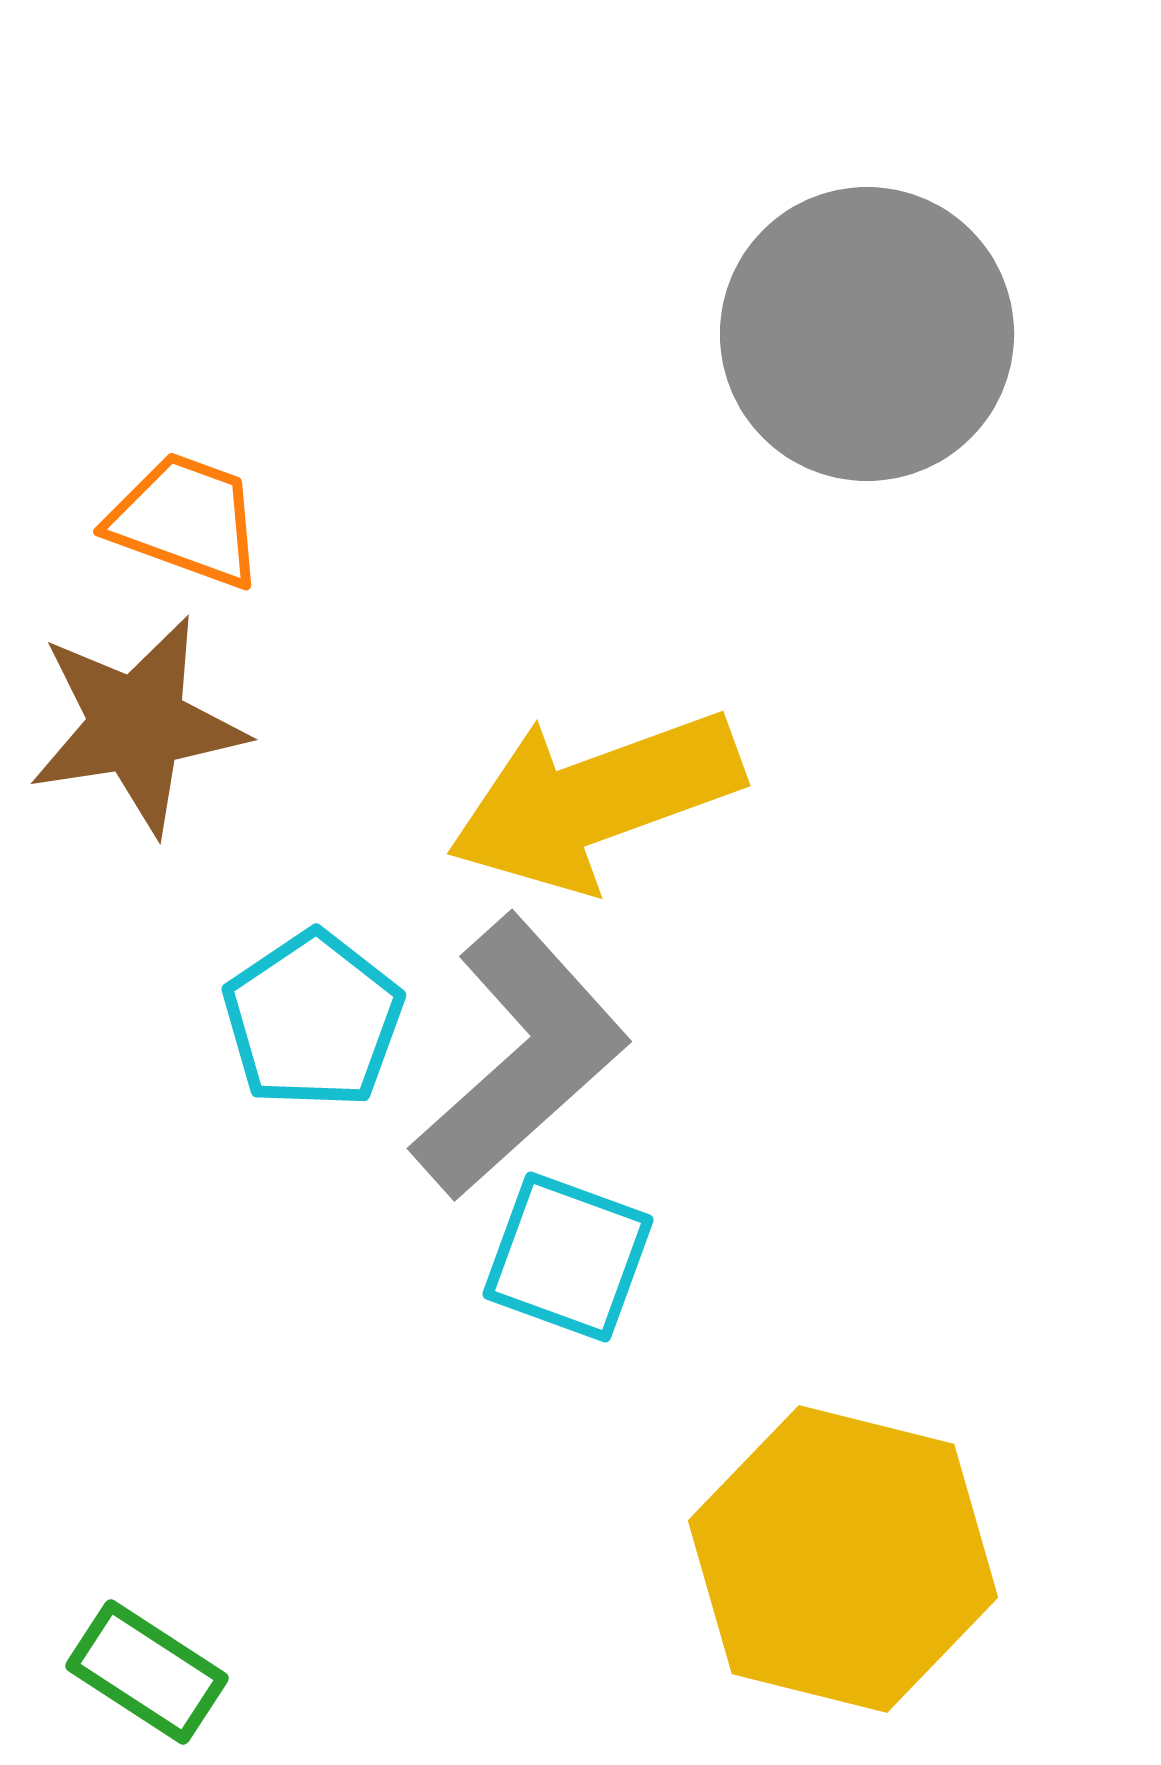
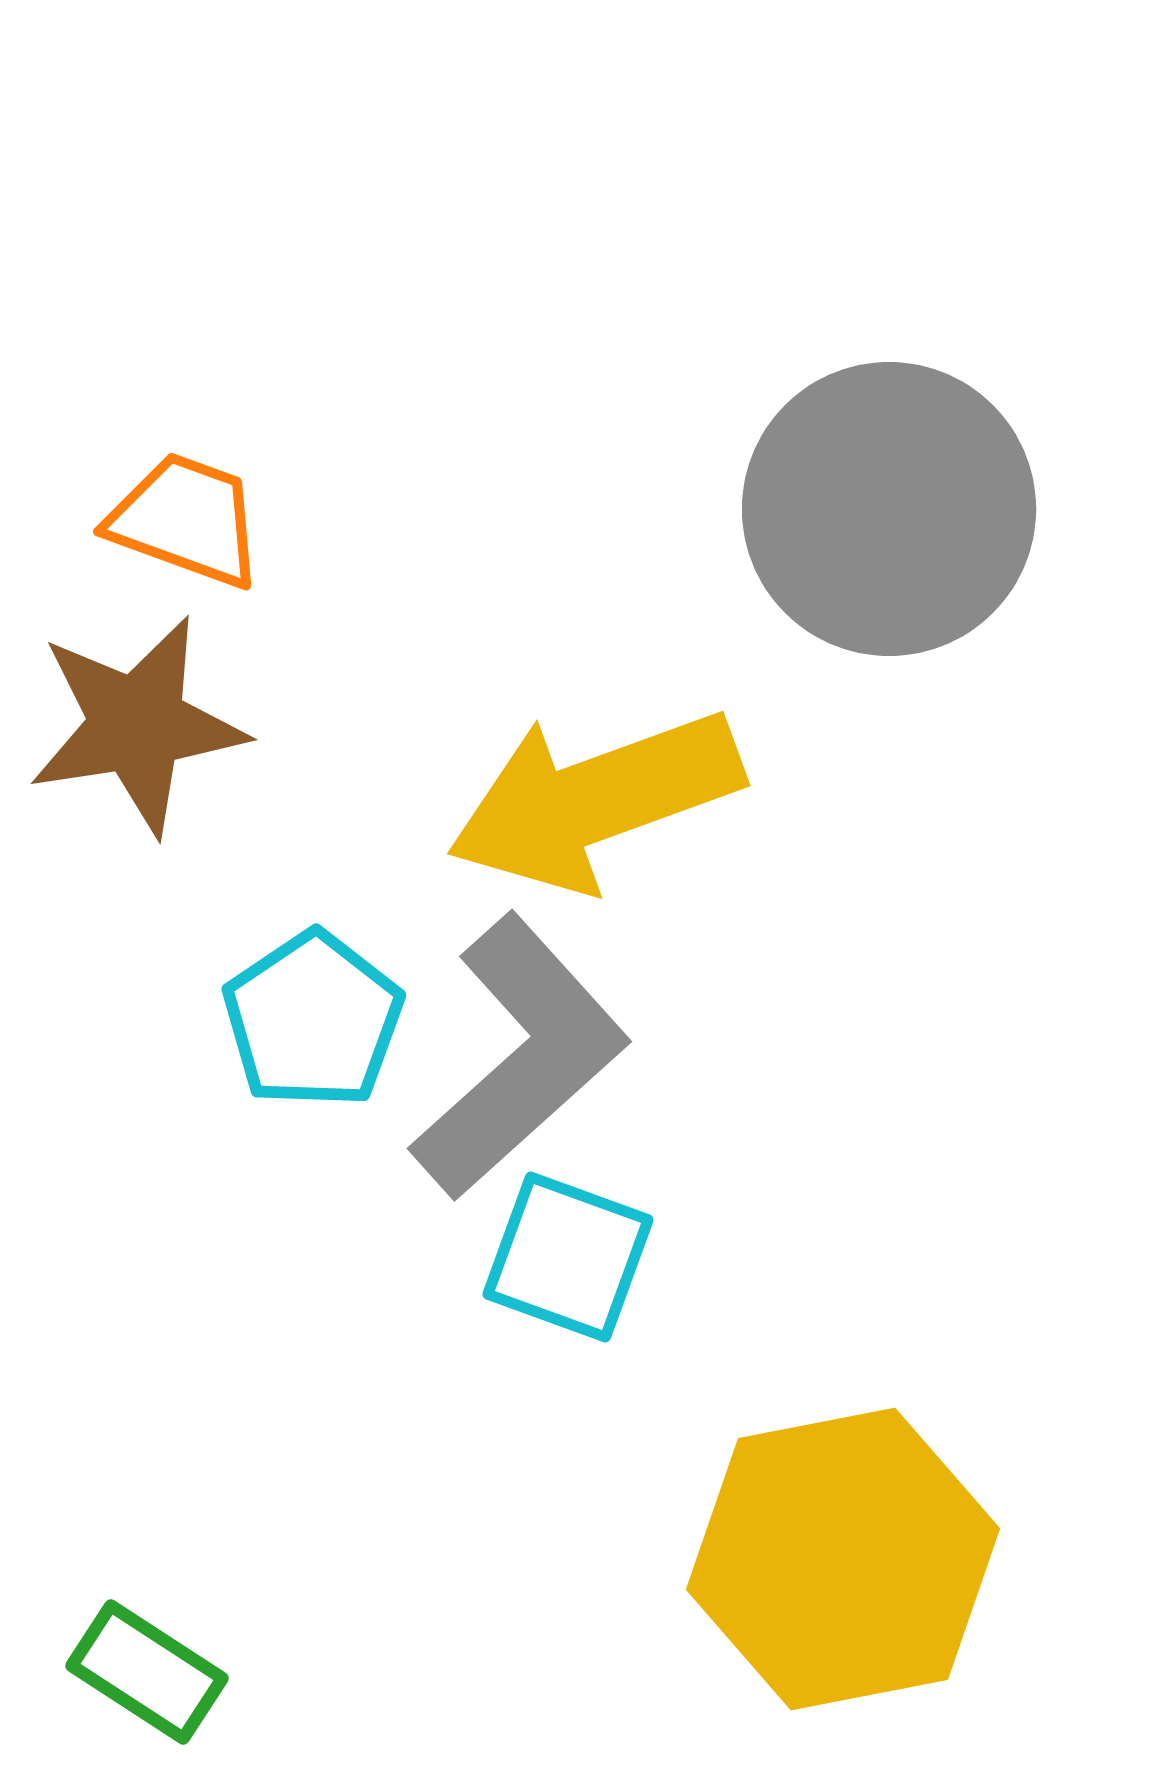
gray circle: moved 22 px right, 175 px down
yellow hexagon: rotated 25 degrees counterclockwise
